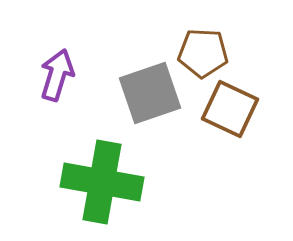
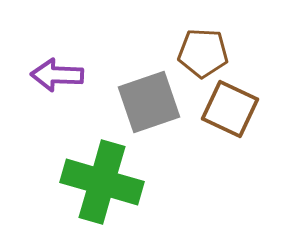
purple arrow: rotated 105 degrees counterclockwise
gray square: moved 1 px left, 9 px down
green cross: rotated 6 degrees clockwise
